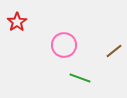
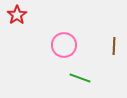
red star: moved 7 px up
brown line: moved 5 px up; rotated 48 degrees counterclockwise
